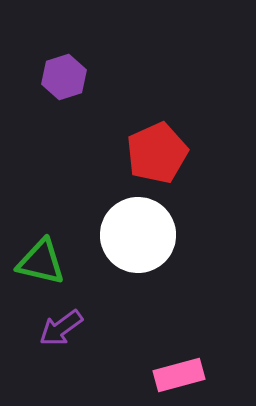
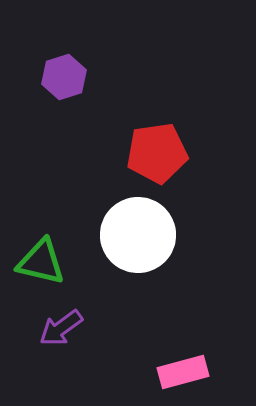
red pentagon: rotated 16 degrees clockwise
pink rectangle: moved 4 px right, 3 px up
